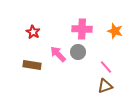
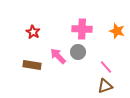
orange star: moved 2 px right
pink arrow: moved 2 px down
